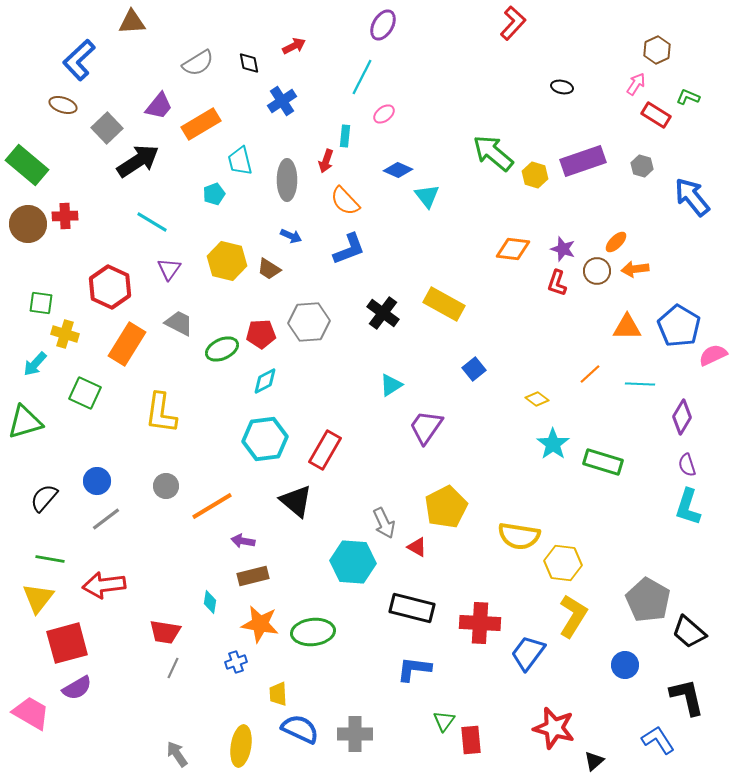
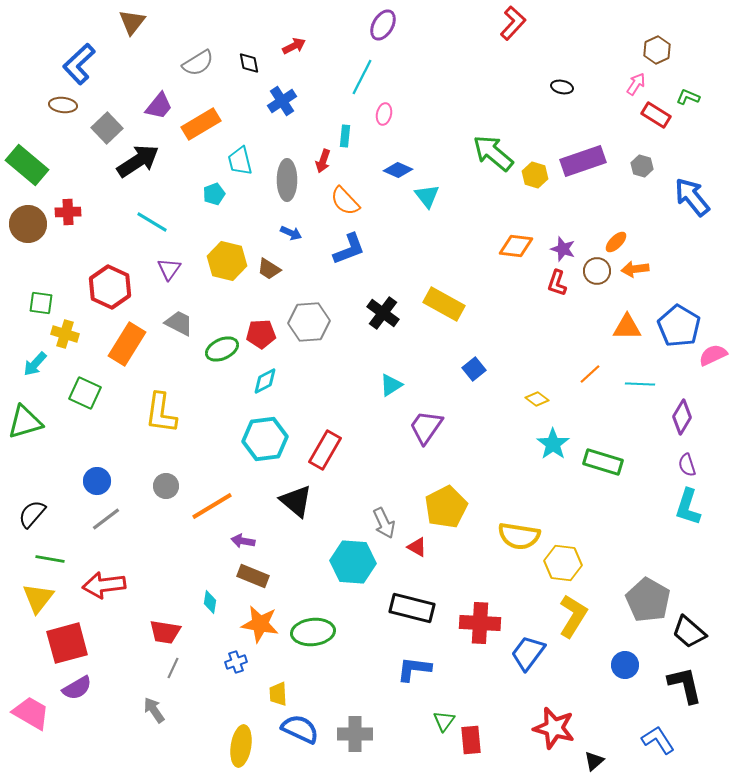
brown triangle at (132, 22): rotated 48 degrees counterclockwise
blue L-shape at (79, 60): moved 4 px down
brown ellipse at (63, 105): rotated 12 degrees counterclockwise
pink ellipse at (384, 114): rotated 40 degrees counterclockwise
red arrow at (326, 161): moved 3 px left
red cross at (65, 216): moved 3 px right, 4 px up
blue arrow at (291, 236): moved 3 px up
orange diamond at (513, 249): moved 3 px right, 3 px up
black semicircle at (44, 498): moved 12 px left, 16 px down
brown rectangle at (253, 576): rotated 36 degrees clockwise
black L-shape at (687, 697): moved 2 px left, 12 px up
gray arrow at (177, 754): moved 23 px left, 44 px up
